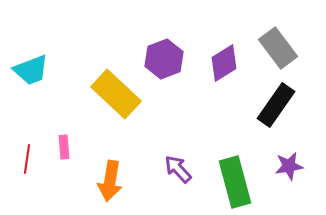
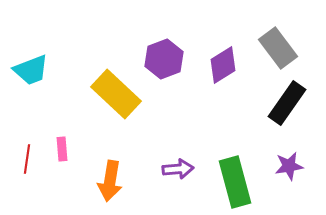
purple diamond: moved 1 px left, 2 px down
black rectangle: moved 11 px right, 2 px up
pink rectangle: moved 2 px left, 2 px down
purple arrow: rotated 128 degrees clockwise
